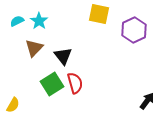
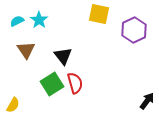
cyan star: moved 1 px up
brown triangle: moved 8 px left, 2 px down; rotated 18 degrees counterclockwise
